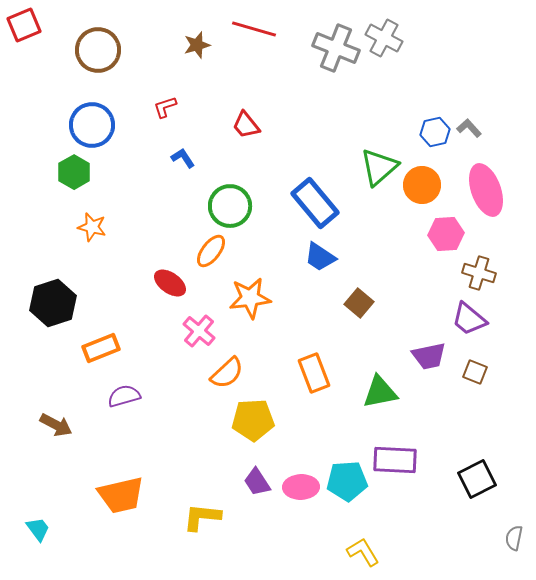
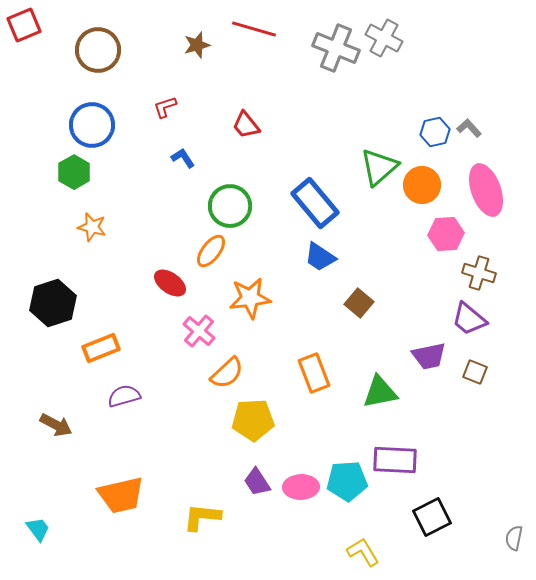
black square at (477, 479): moved 45 px left, 38 px down
